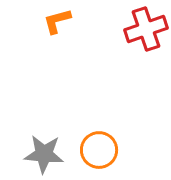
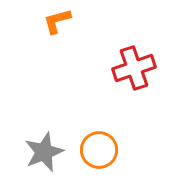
red cross: moved 12 px left, 39 px down
gray star: moved 2 px up; rotated 27 degrees counterclockwise
